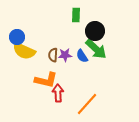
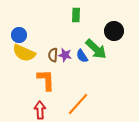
black circle: moved 19 px right
blue circle: moved 2 px right, 2 px up
yellow semicircle: moved 2 px down
purple star: rotated 16 degrees clockwise
orange L-shape: rotated 105 degrees counterclockwise
red arrow: moved 18 px left, 17 px down
orange line: moved 9 px left
